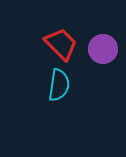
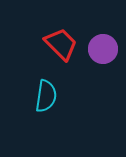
cyan semicircle: moved 13 px left, 11 px down
